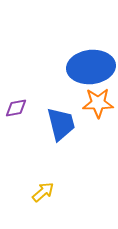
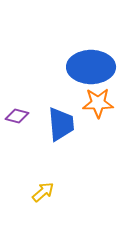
blue ellipse: rotated 6 degrees clockwise
purple diamond: moved 1 px right, 8 px down; rotated 25 degrees clockwise
blue trapezoid: rotated 9 degrees clockwise
